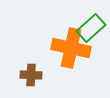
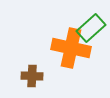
brown cross: moved 1 px right, 1 px down
